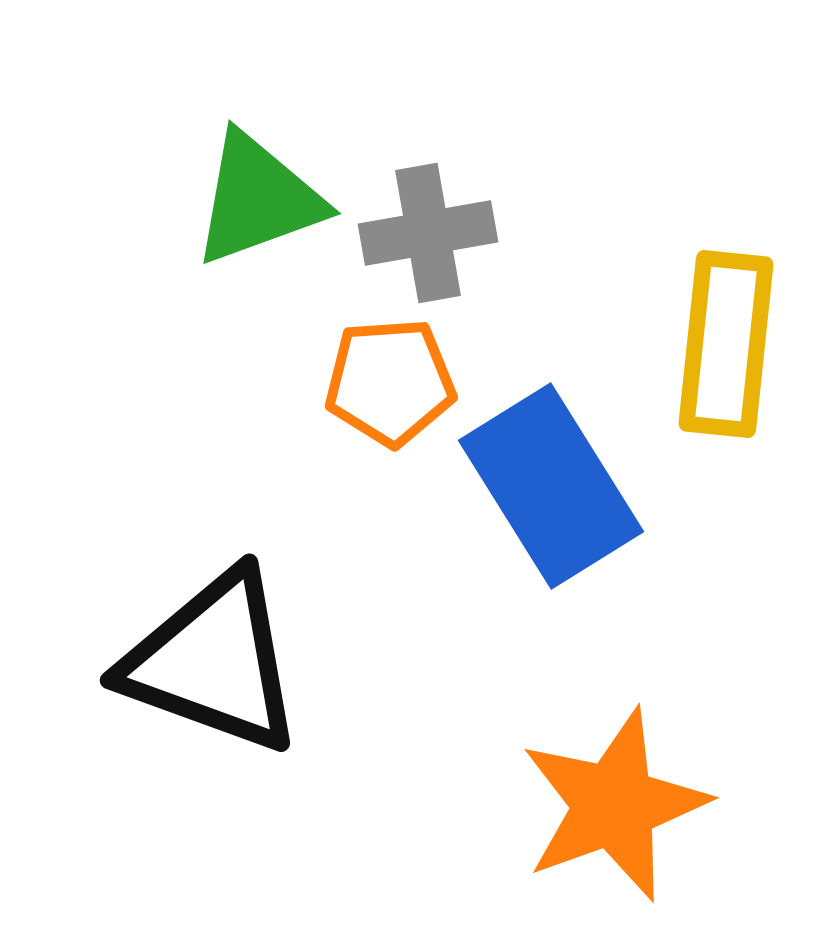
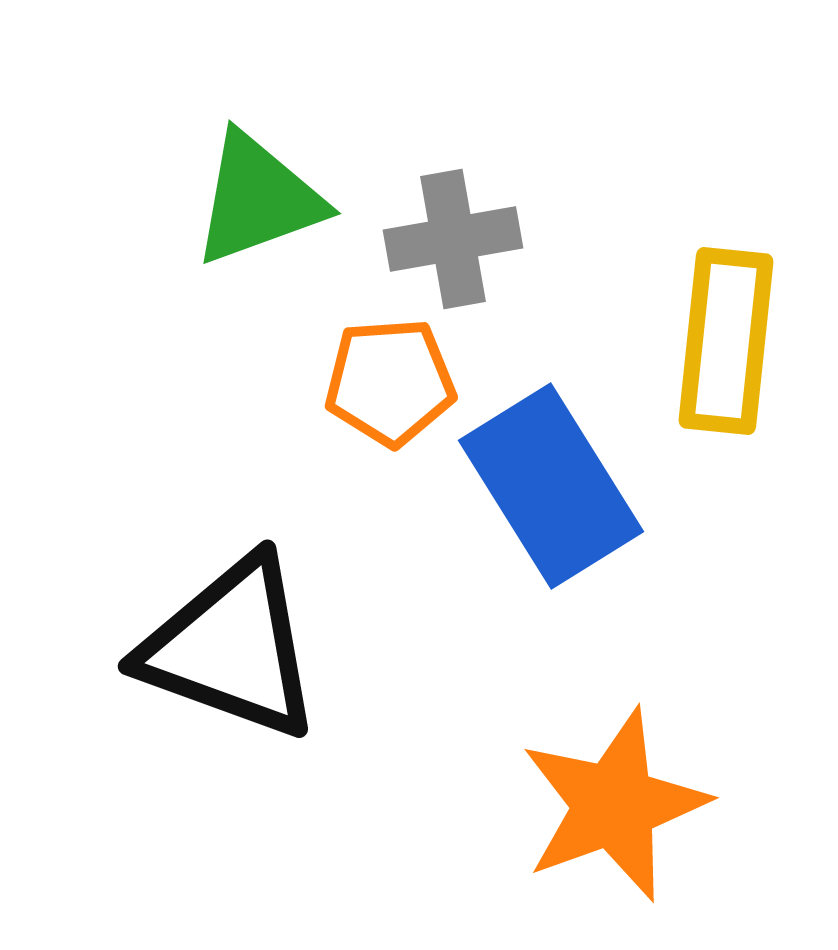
gray cross: moved 25 px right, 6 px down
yellow rectangle: moved 3 px up
black triangle: moved 18 px right, 14 px up
